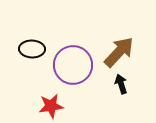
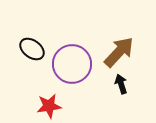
black ellipse: rotated 35 degrees clockwise
purple circle: moved 1 px left, 1 px up
red star: moved 2 px left
